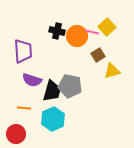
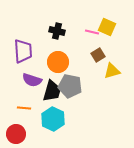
yellow square: rotated 24 degrees counterclockwise
orange circle: moved 19 px left, 26 px down
cyan hexagon: rotated 10 degrees counterclockwise
